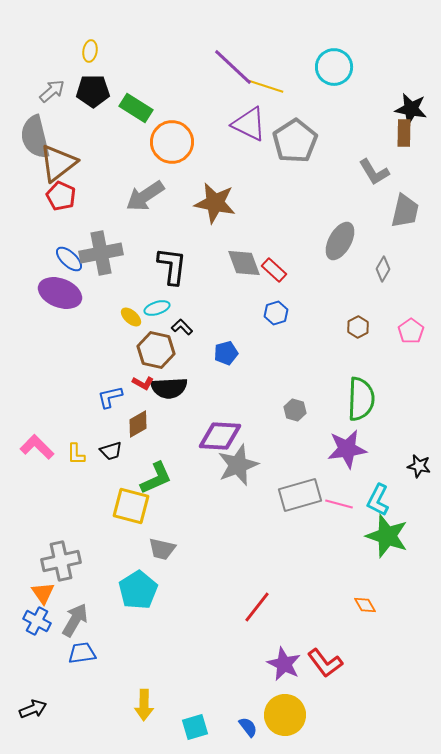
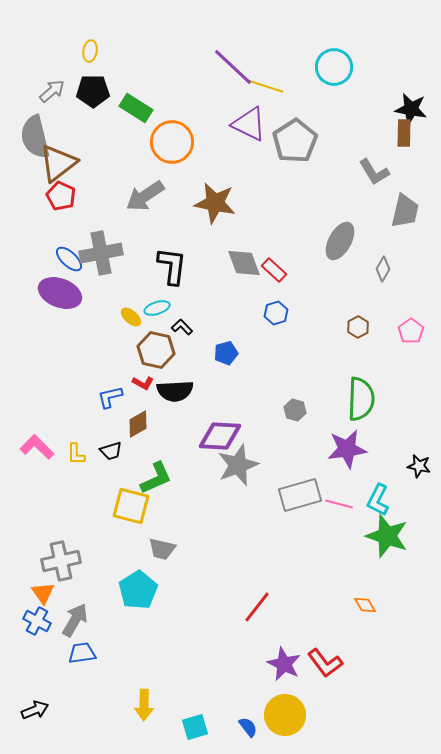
black semicircle at (169, 388): moved 6 px right, 3 px down
black arrow at (33, 709): moved 2 px right, 1 px down
